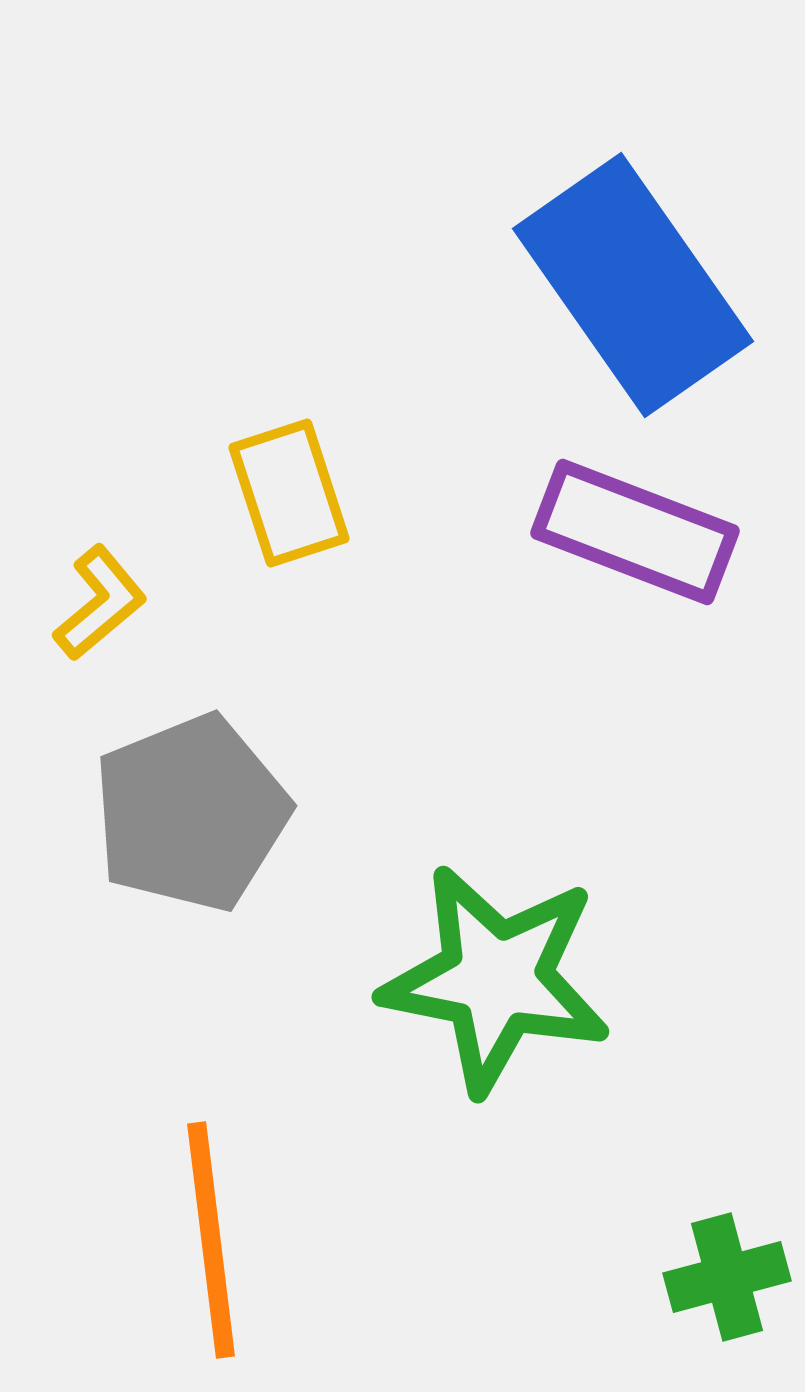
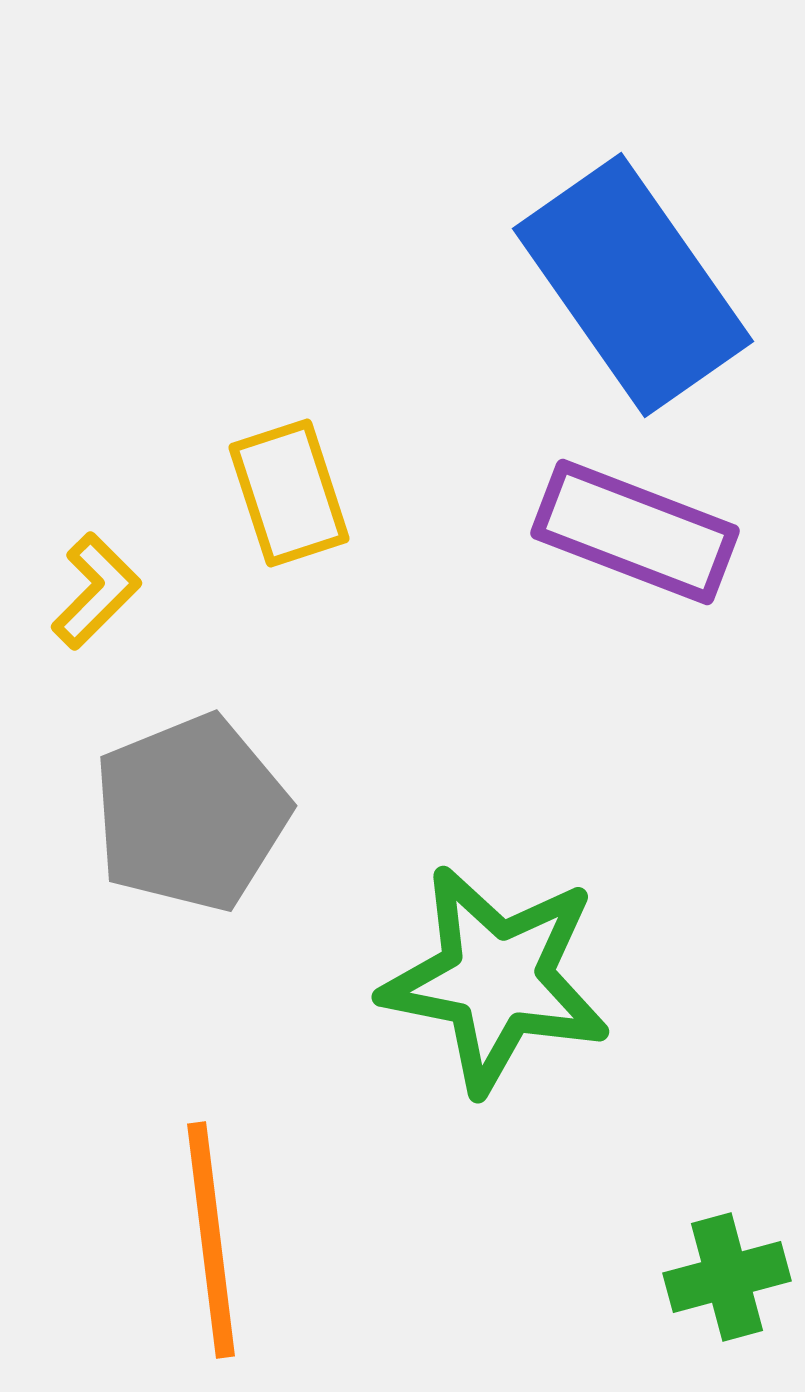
yellow L-shape: moved 4 px left, 12 px up; rotated 5 degrees counterclockwise
